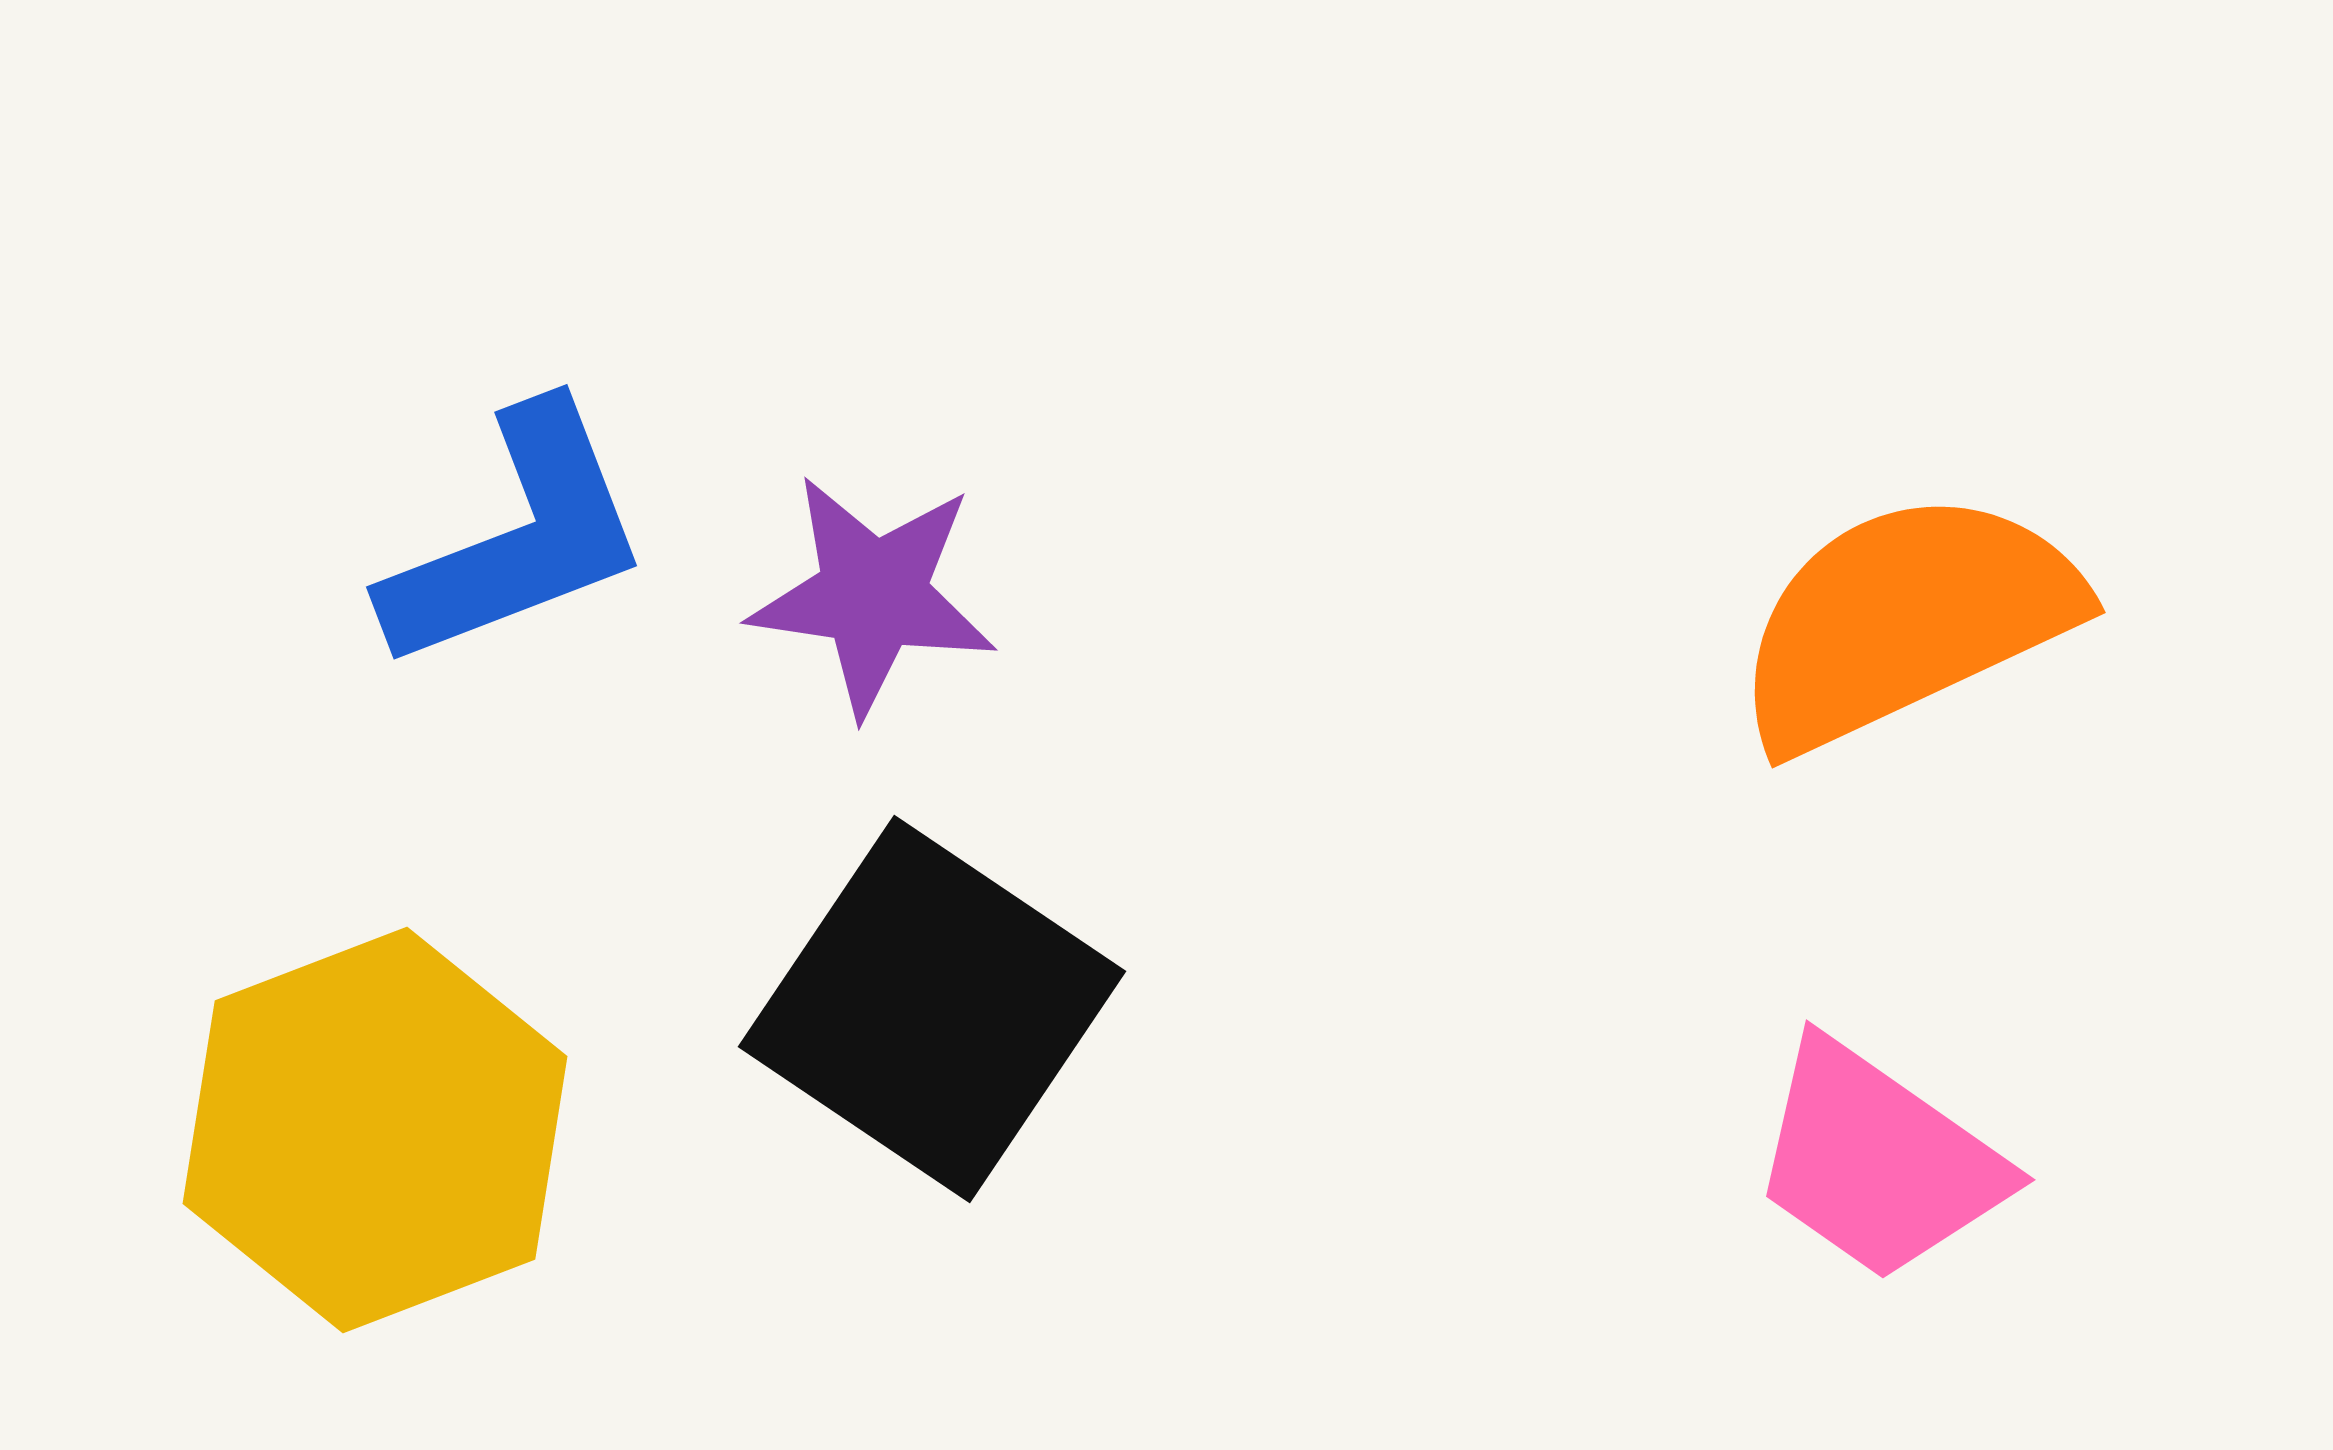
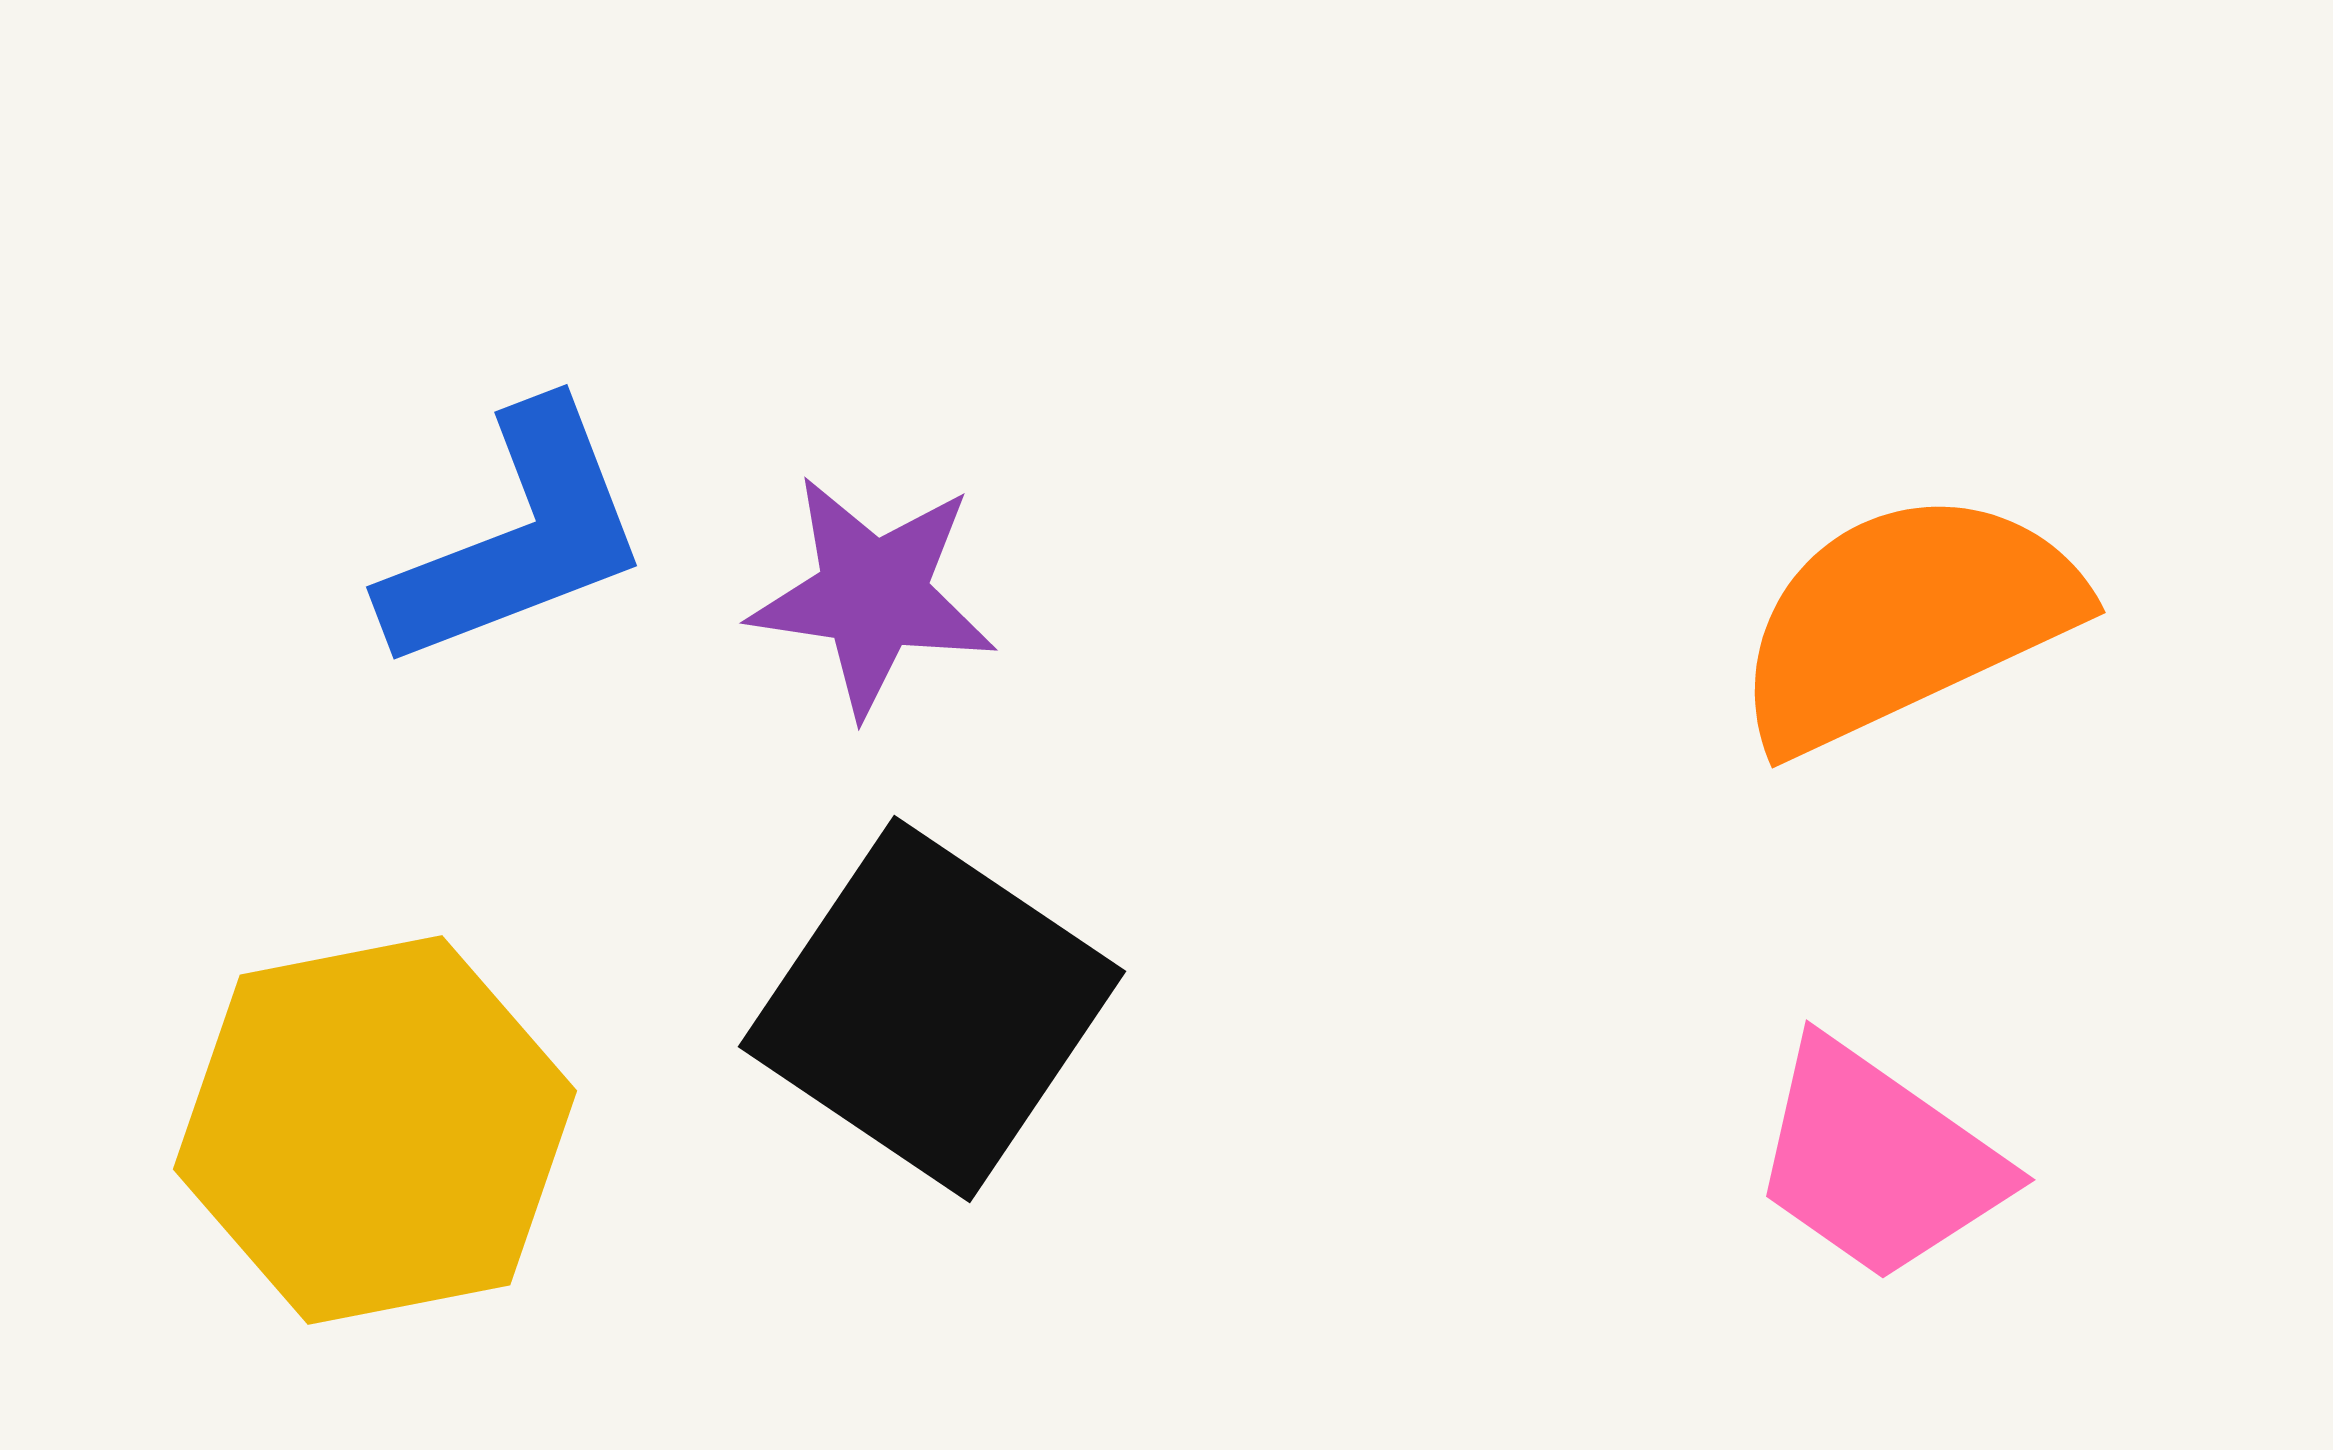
yellow hexagon: rotated 10 degrees clockwise
